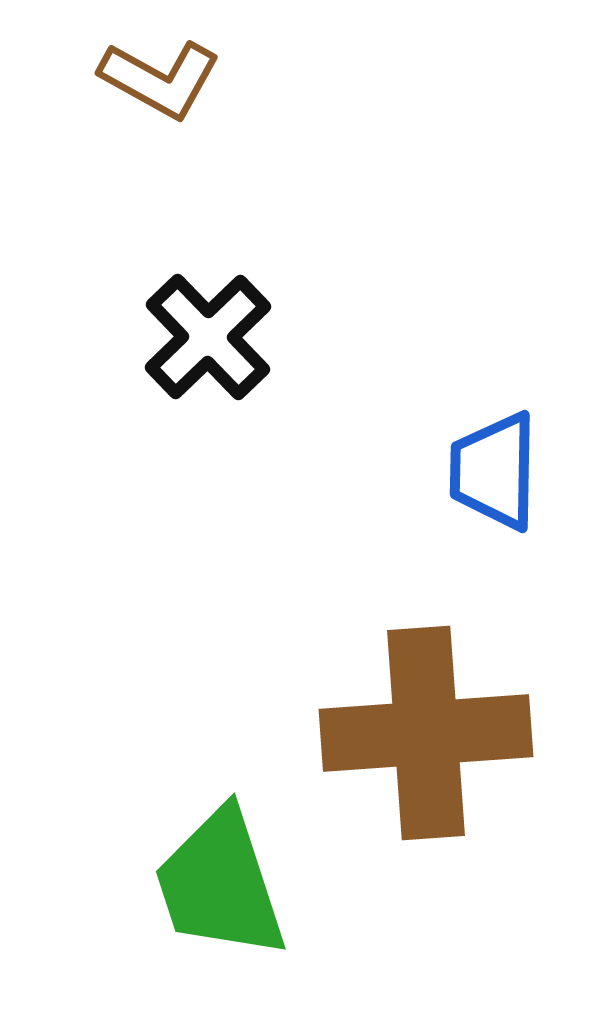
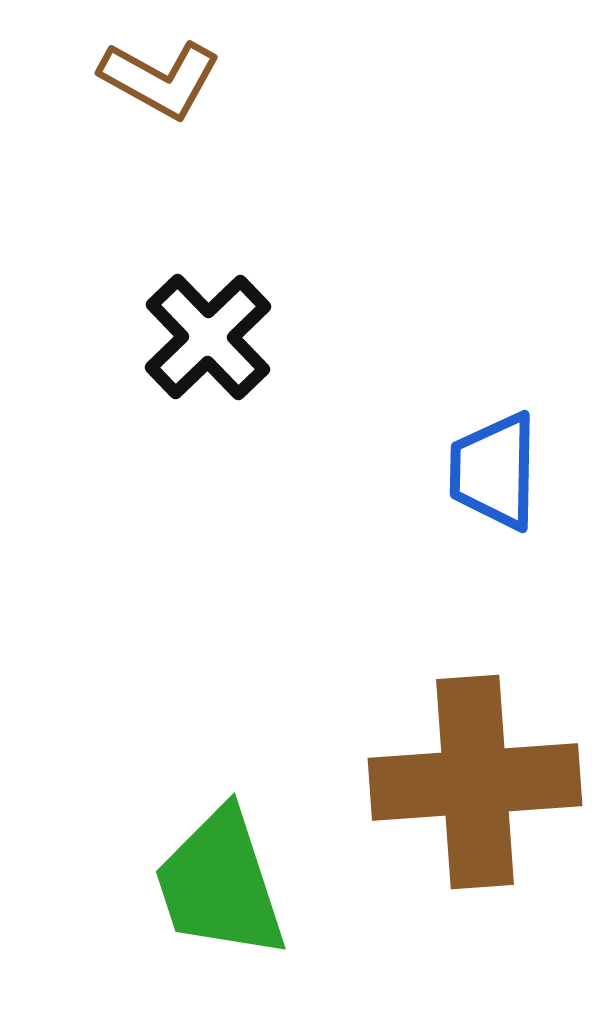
brown cross: moved 49 px right, 49 px down
